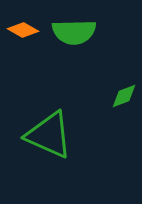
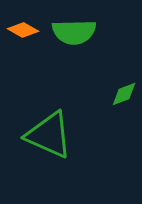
green diamond: moved 2 px up
